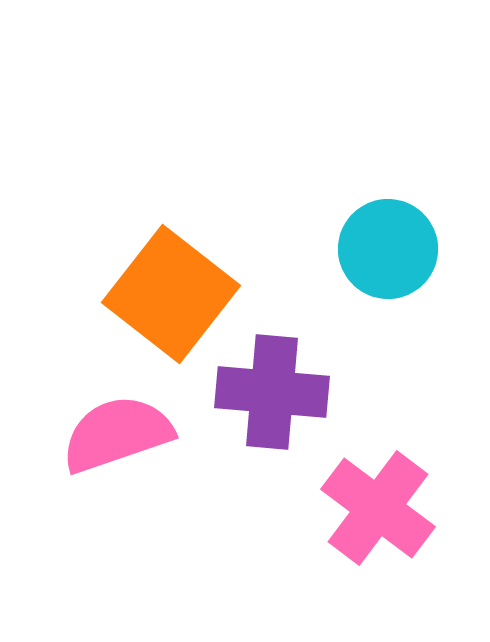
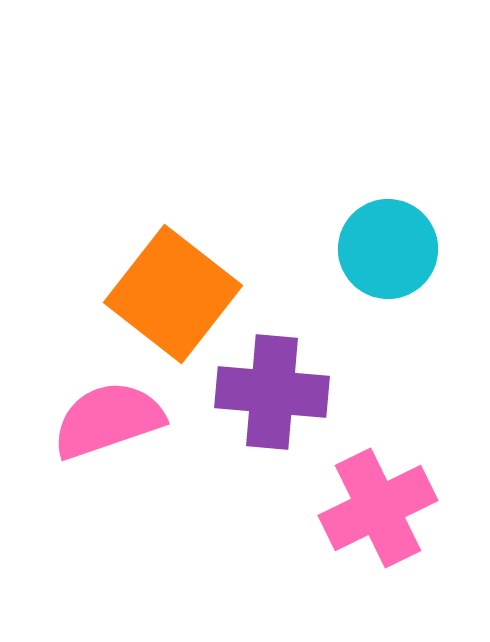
orange square: moved 2 px right
pink semicircle: moved 9 px left, 14 px up
pink cross: rotated 27 degrees clockwise
